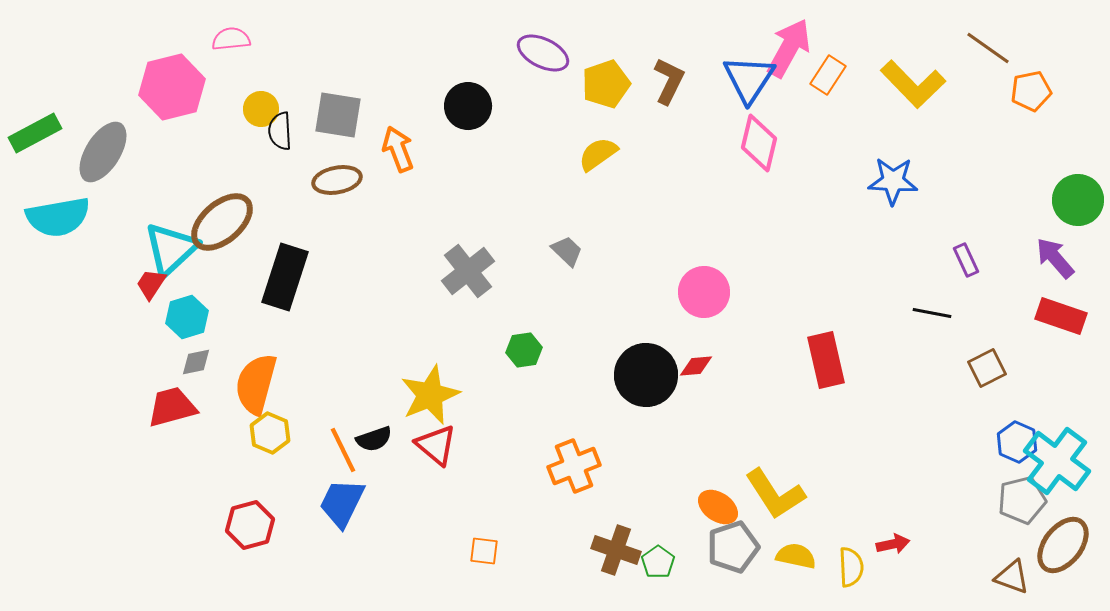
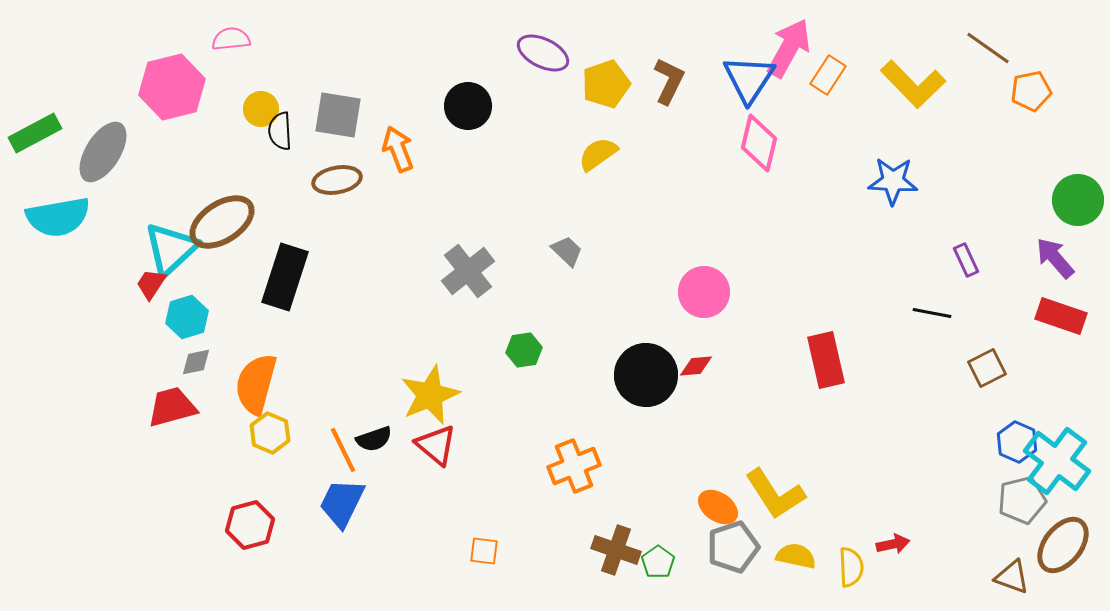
brown ellipse at (222, 222): rotated 8 degrees clockwise
